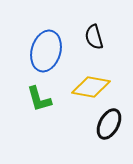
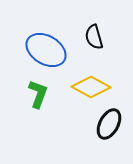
blue ellipse: moved 1 px up; rotated 75 degrees counterclockwise
yellow diamond: rotated 18 degrees clockwise
green L-shape: moved 1 px left, 5 px up; rotated 144 degrees counterclockwise
